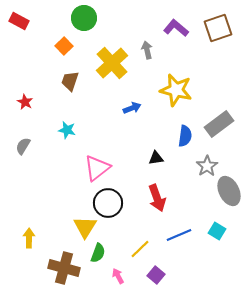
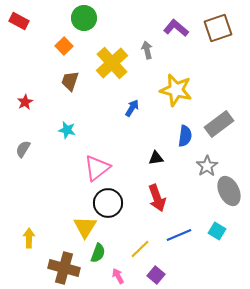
red star: rotated 14 degrees clockwise
blue arrow: rotated 36 degrees counterclockwise
gray semicircle: moved 3 px down
